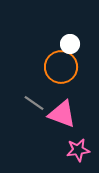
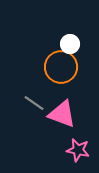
pink star: rotated 20 degrees clockwise
